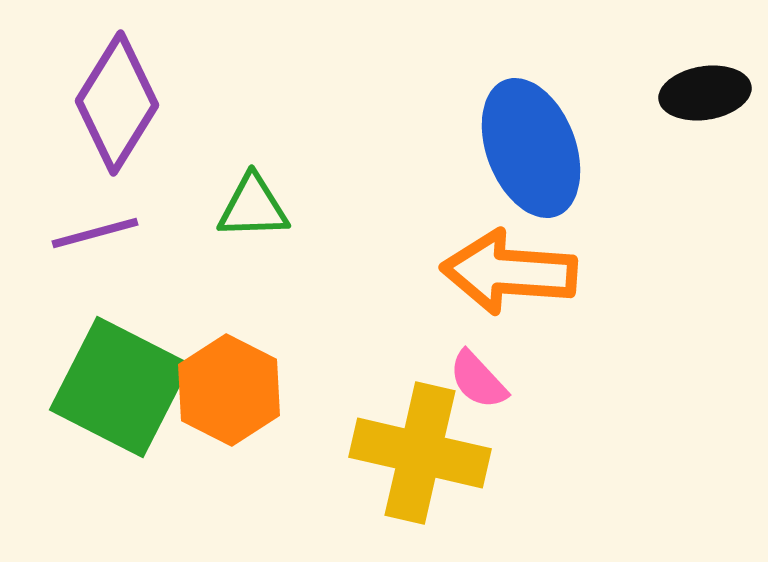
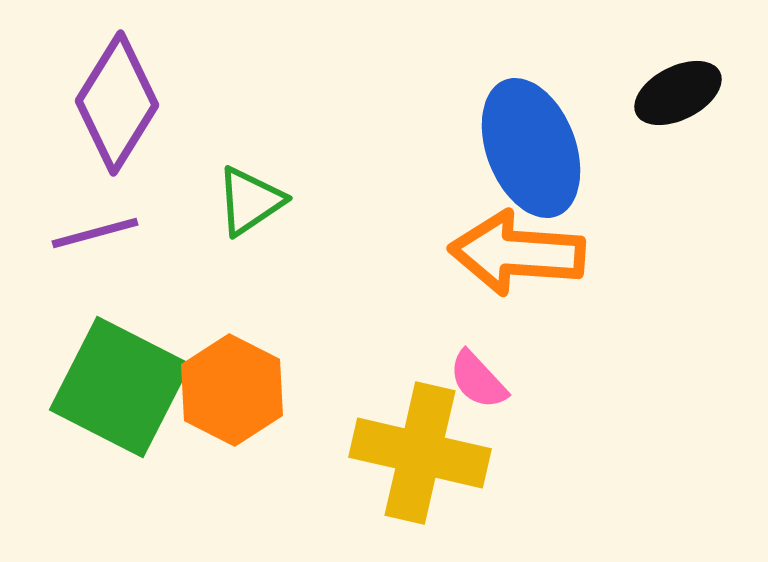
black ellipse: moved 27 px left; rotated 18 degrees counterclockwise
green triangle: moved 3 px left, 6 px up; rotated 32 degrees counterclockwise
orange arrow: moved 8 px right, 19 px up
orange hexagon: moved 3 px right
